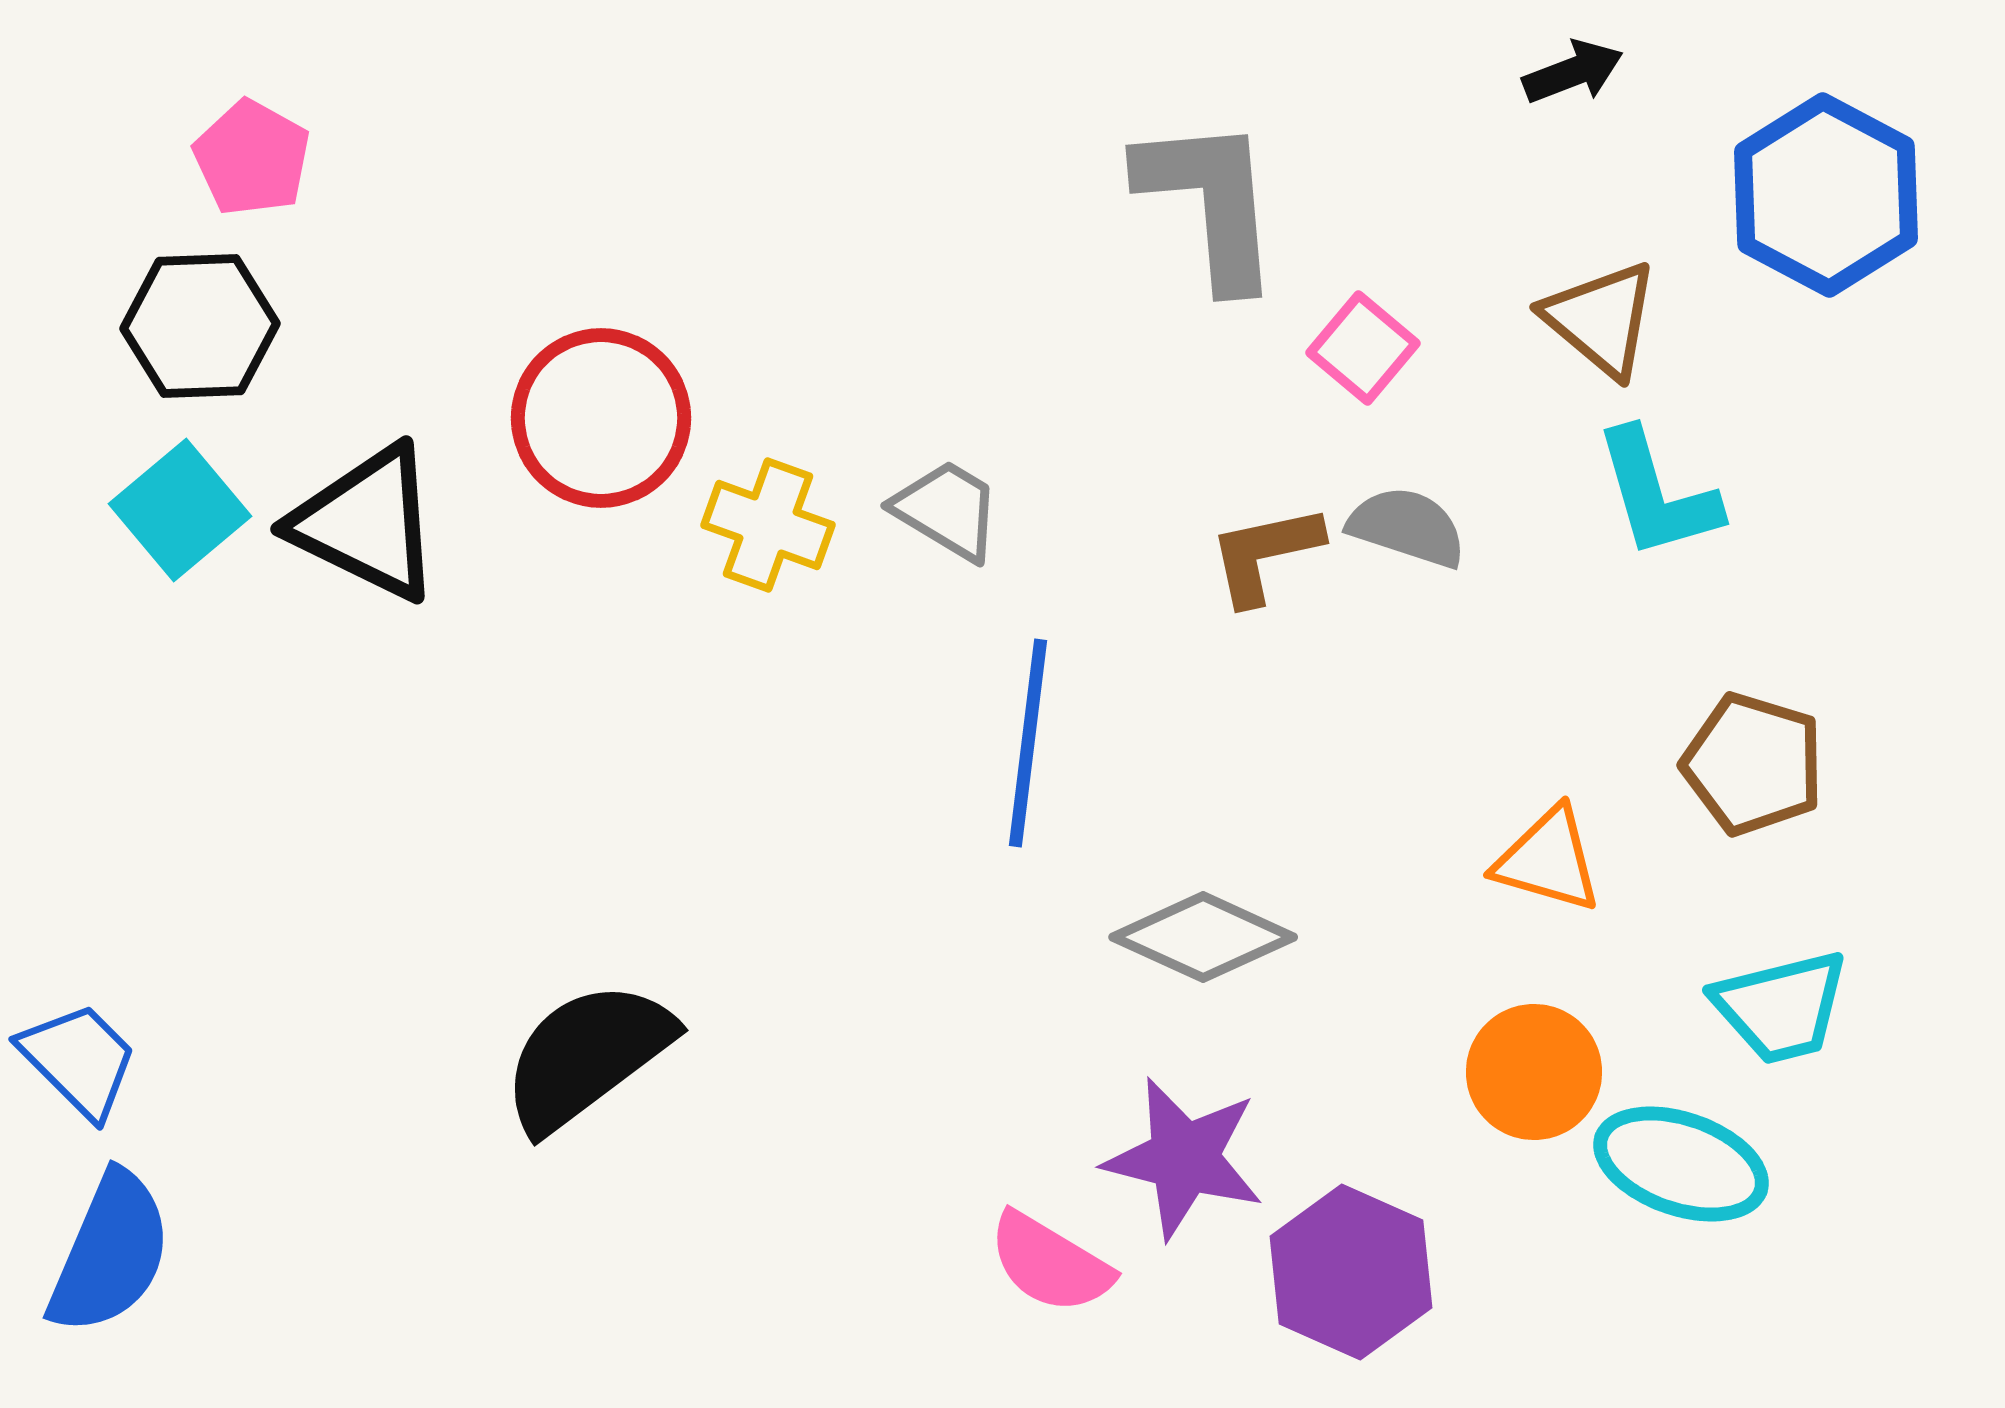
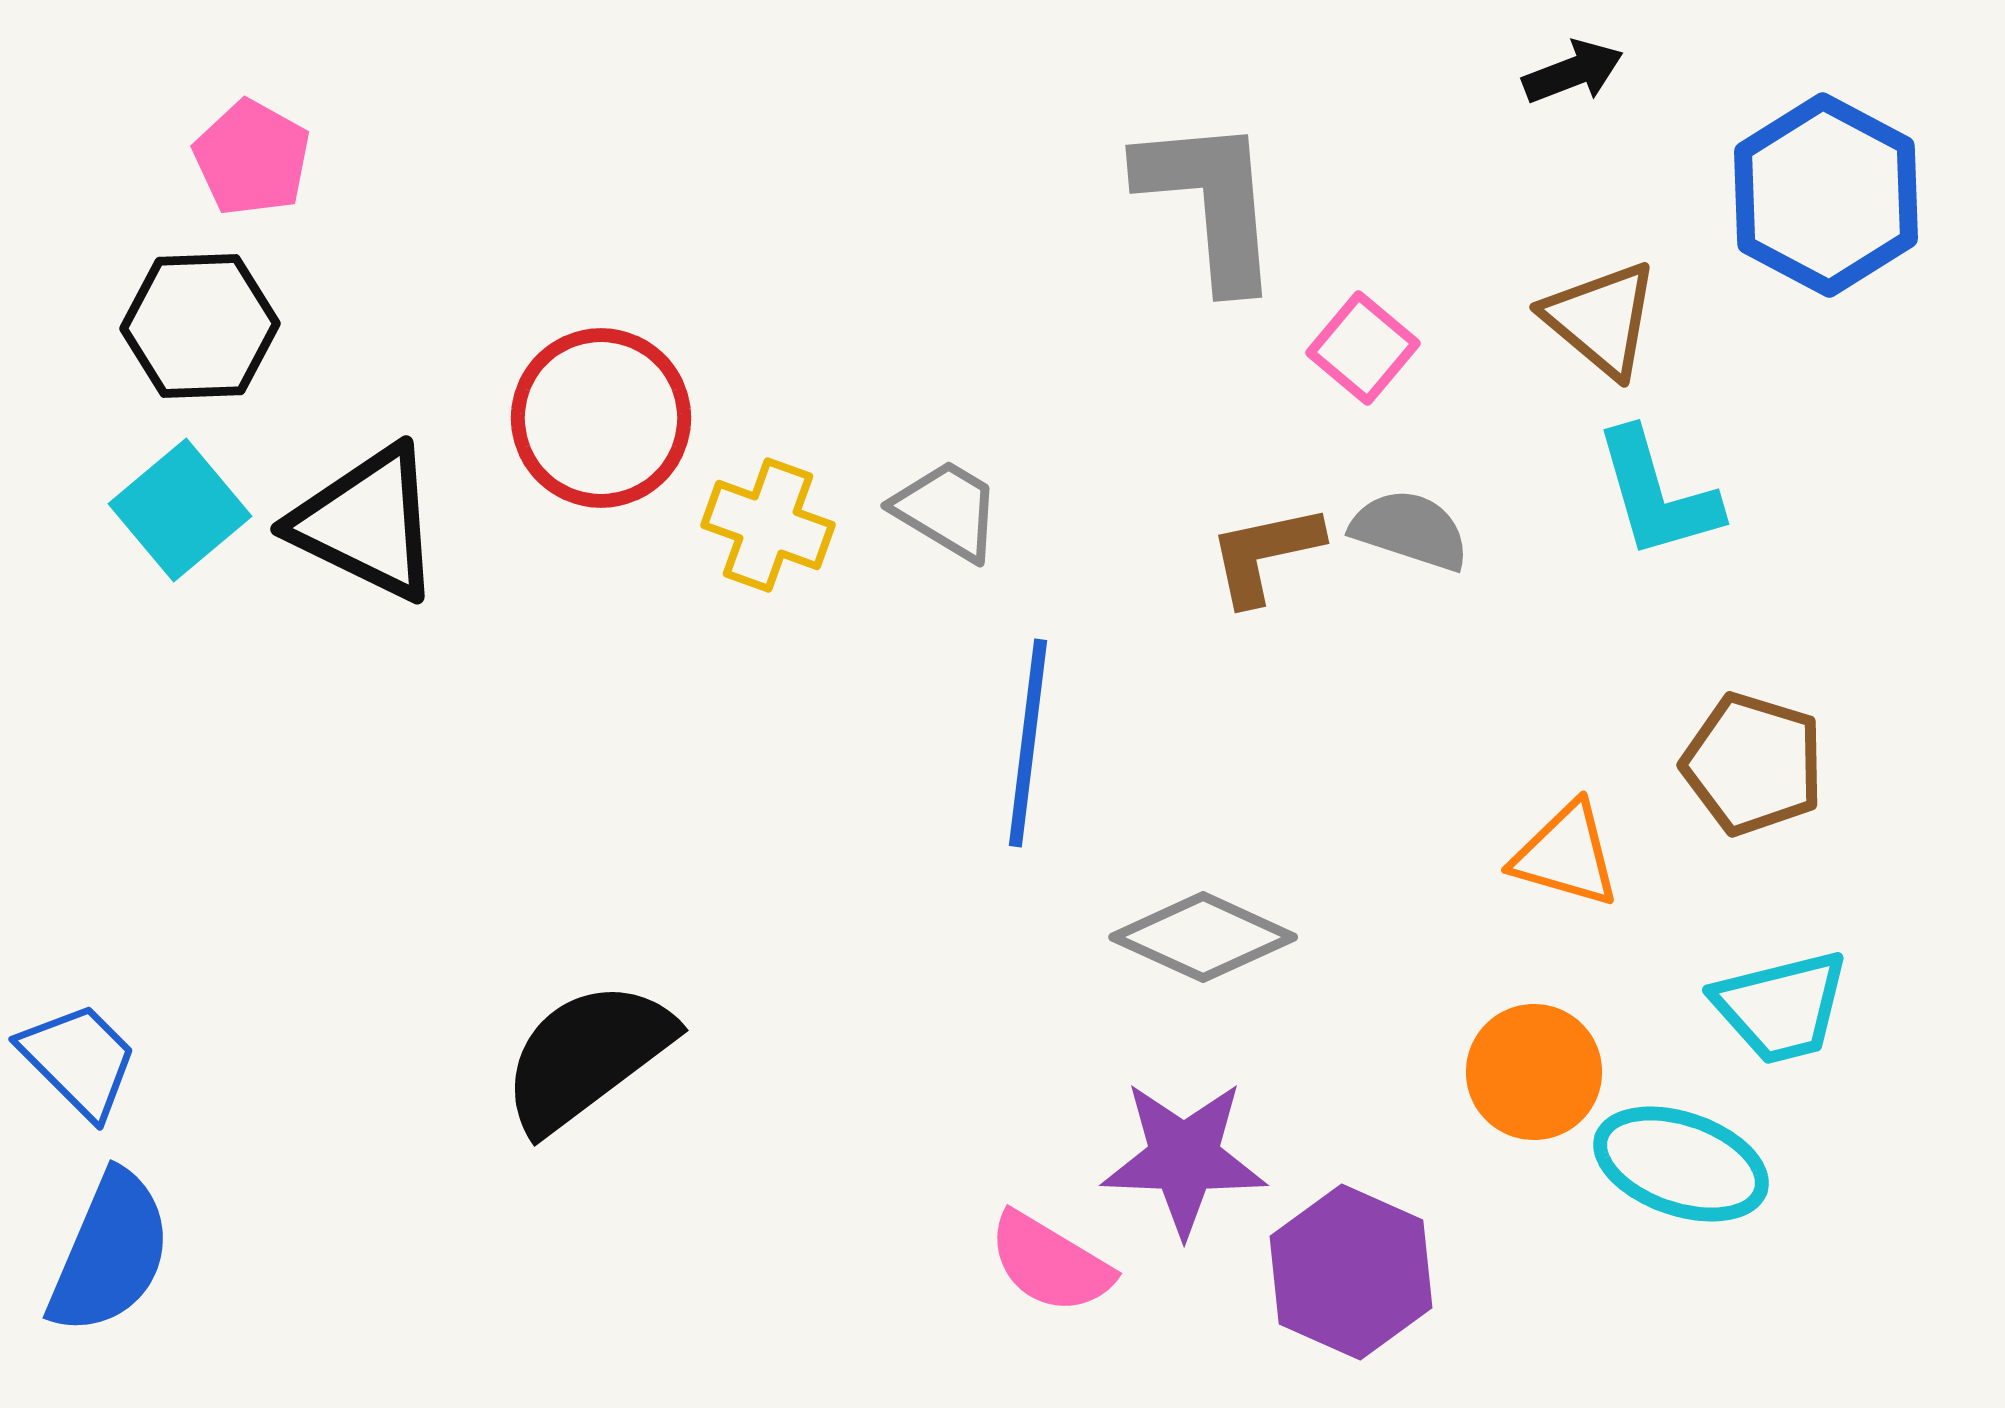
gray semicircle: moved 3 px right, 3 px down
orange triangle: moved 18 px right, 5 px up
purple star: rotated 12 degrees counterclockwise
